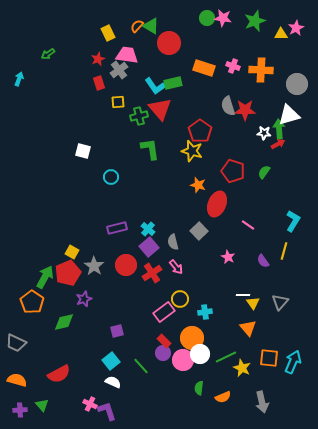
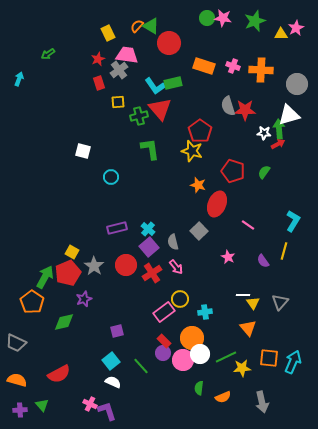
orange rectangle at (204, 68): moved 2 px up
yellow star at (242, 368): rotated 30 degrees counterclockwise
